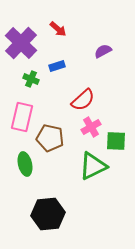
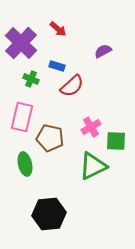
blue rectangle: rotated 35 degrees clockwise
red semicircle: moved 11 px left, 14 px up
black hexagon: moved 1 px right
